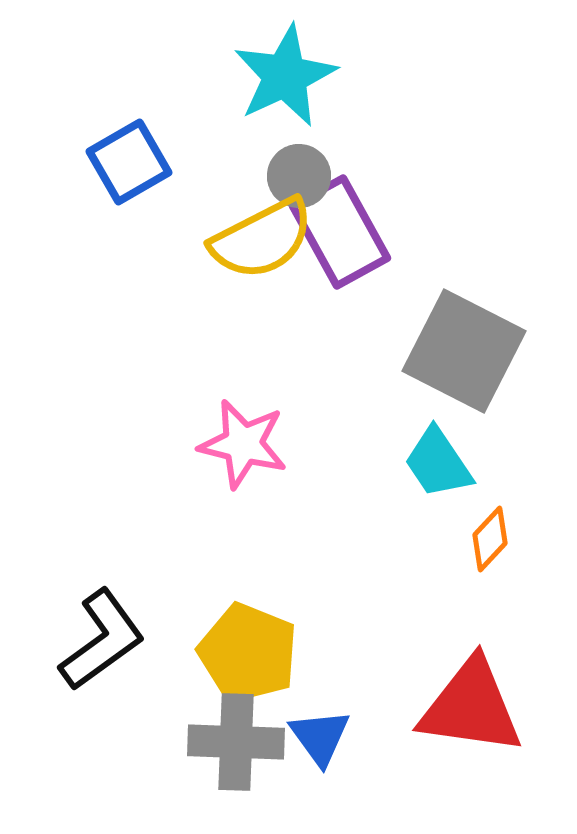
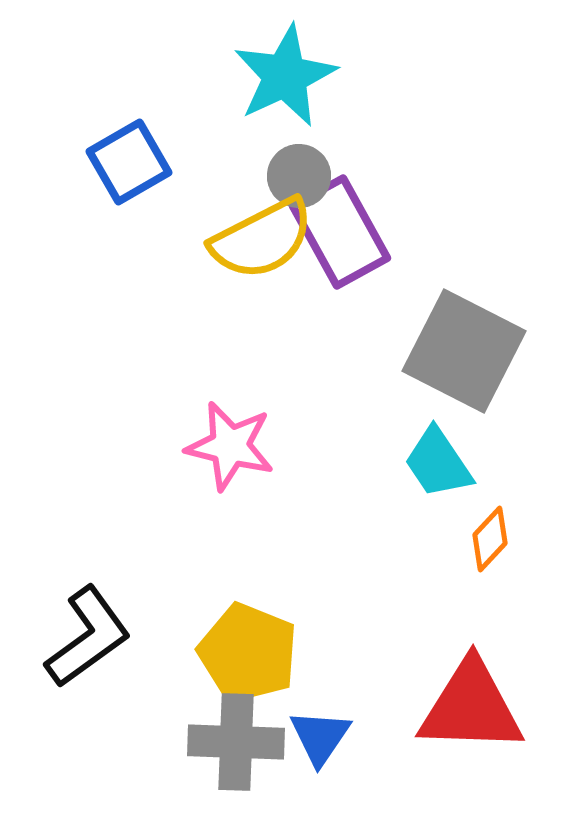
pink star: moved 13 px left, 2 px down
black L-shape: moved 14 px left, 3 px up
red triangle: rotated 6 degrees counterclockwise
blue triangle: rotated 10 degrees clockwise
